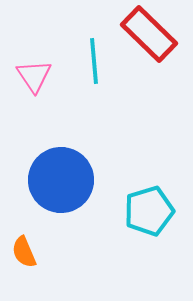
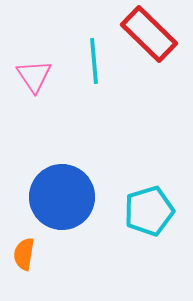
blue circle: moved 1 px right, 17 px down
orange semicircle: moved 2 px down; rotated 32 degrees clockwise
